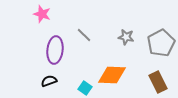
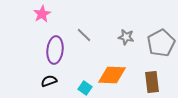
pink star: rotated 24 degrees clockwise
brown rectangle: moved 6 px left; rotated 20 degrees clockwise
